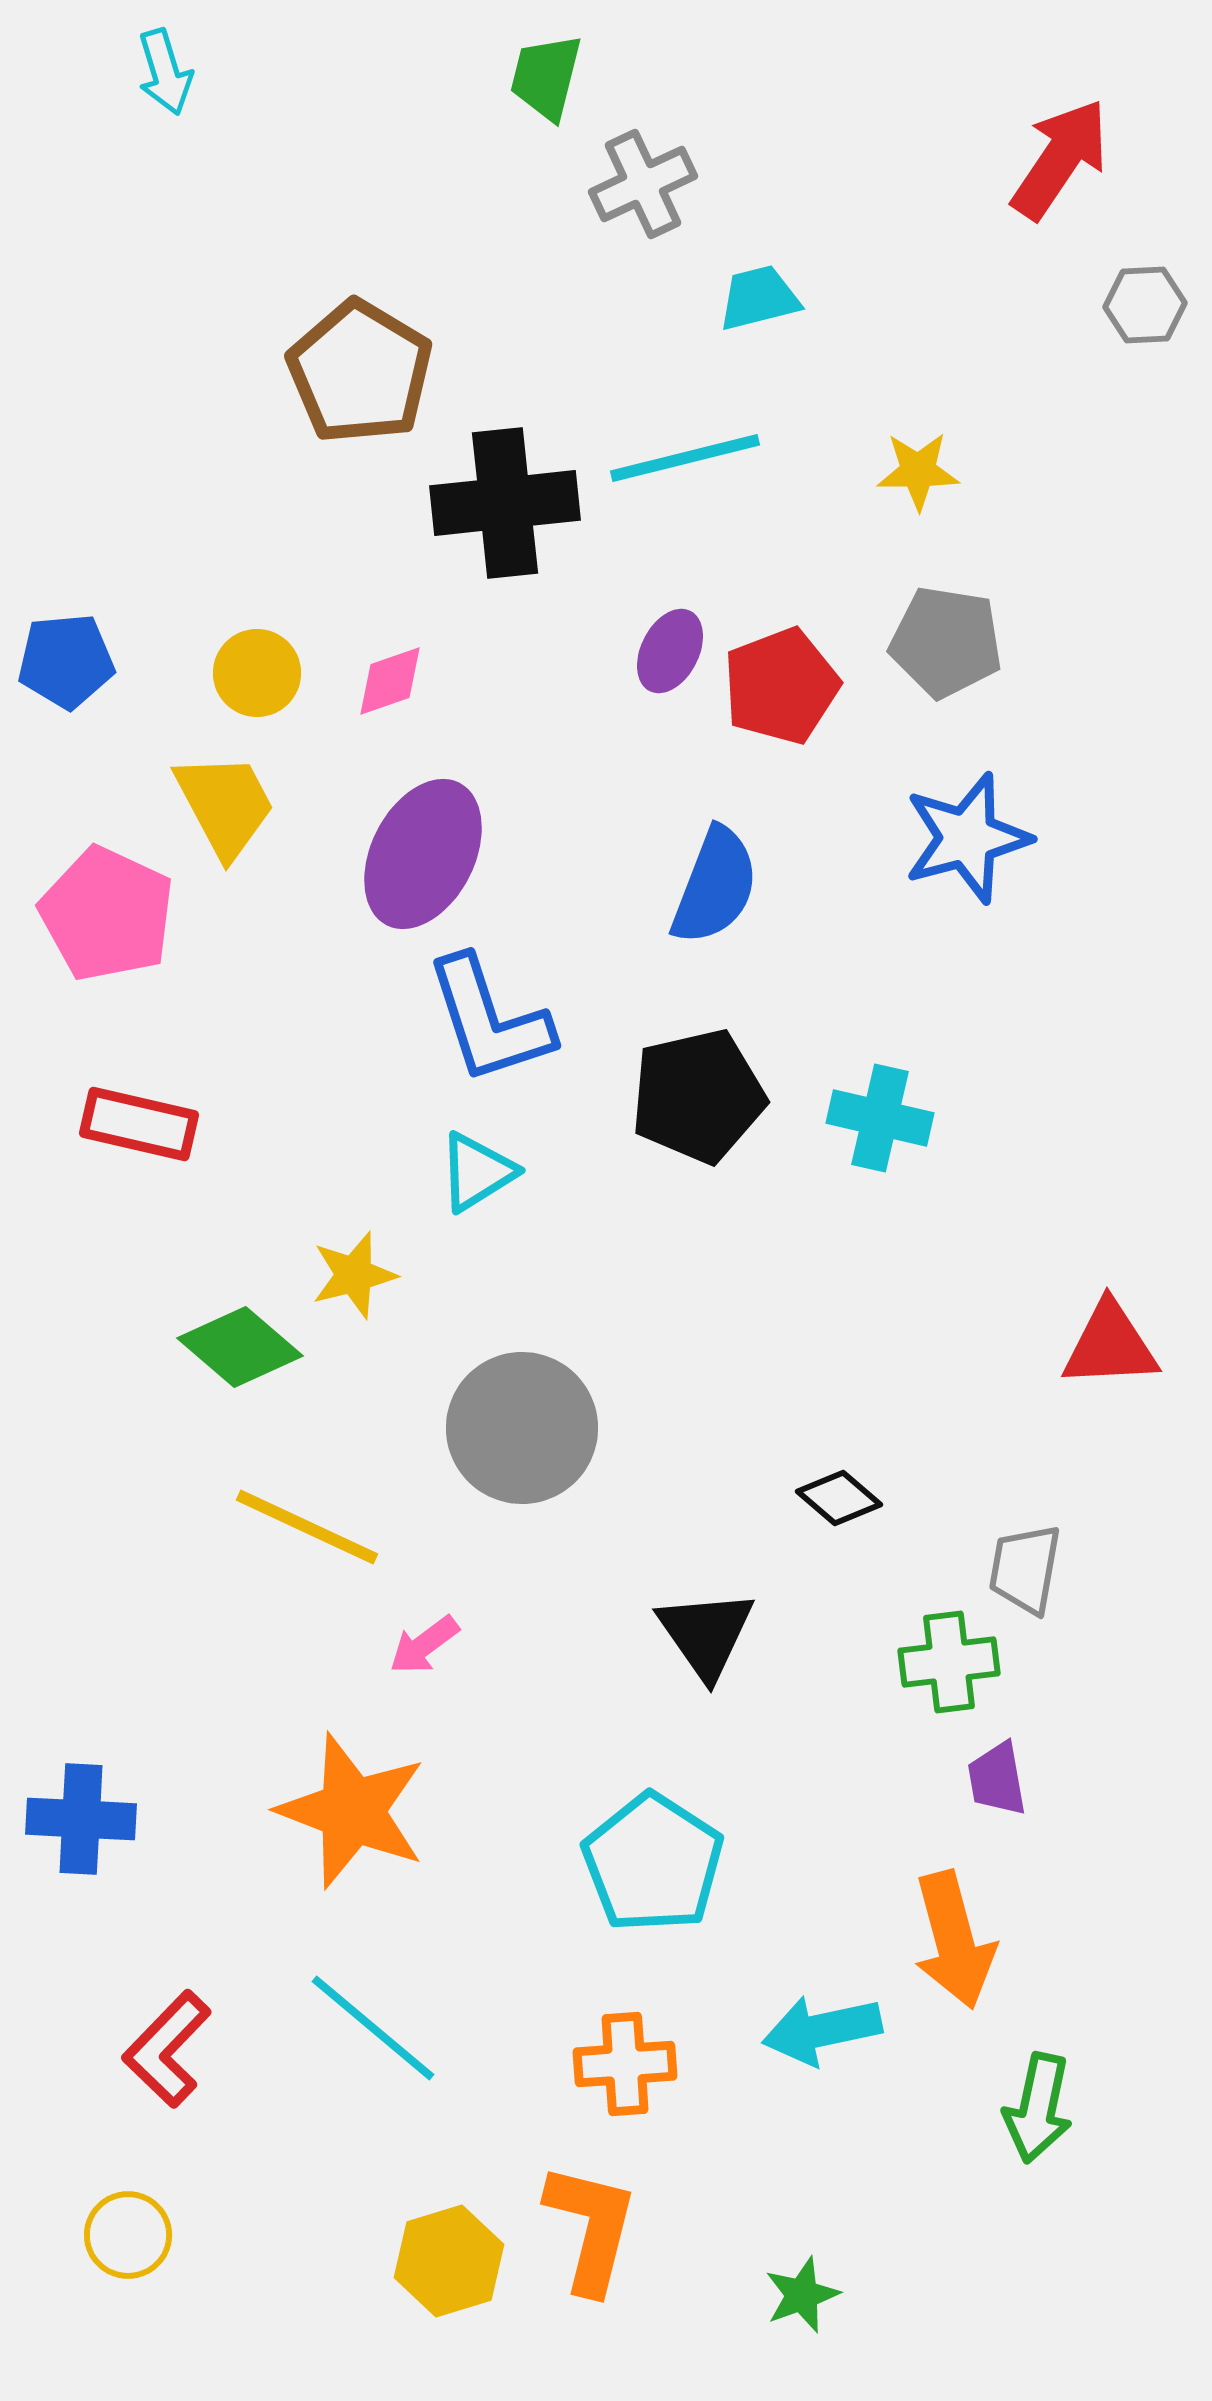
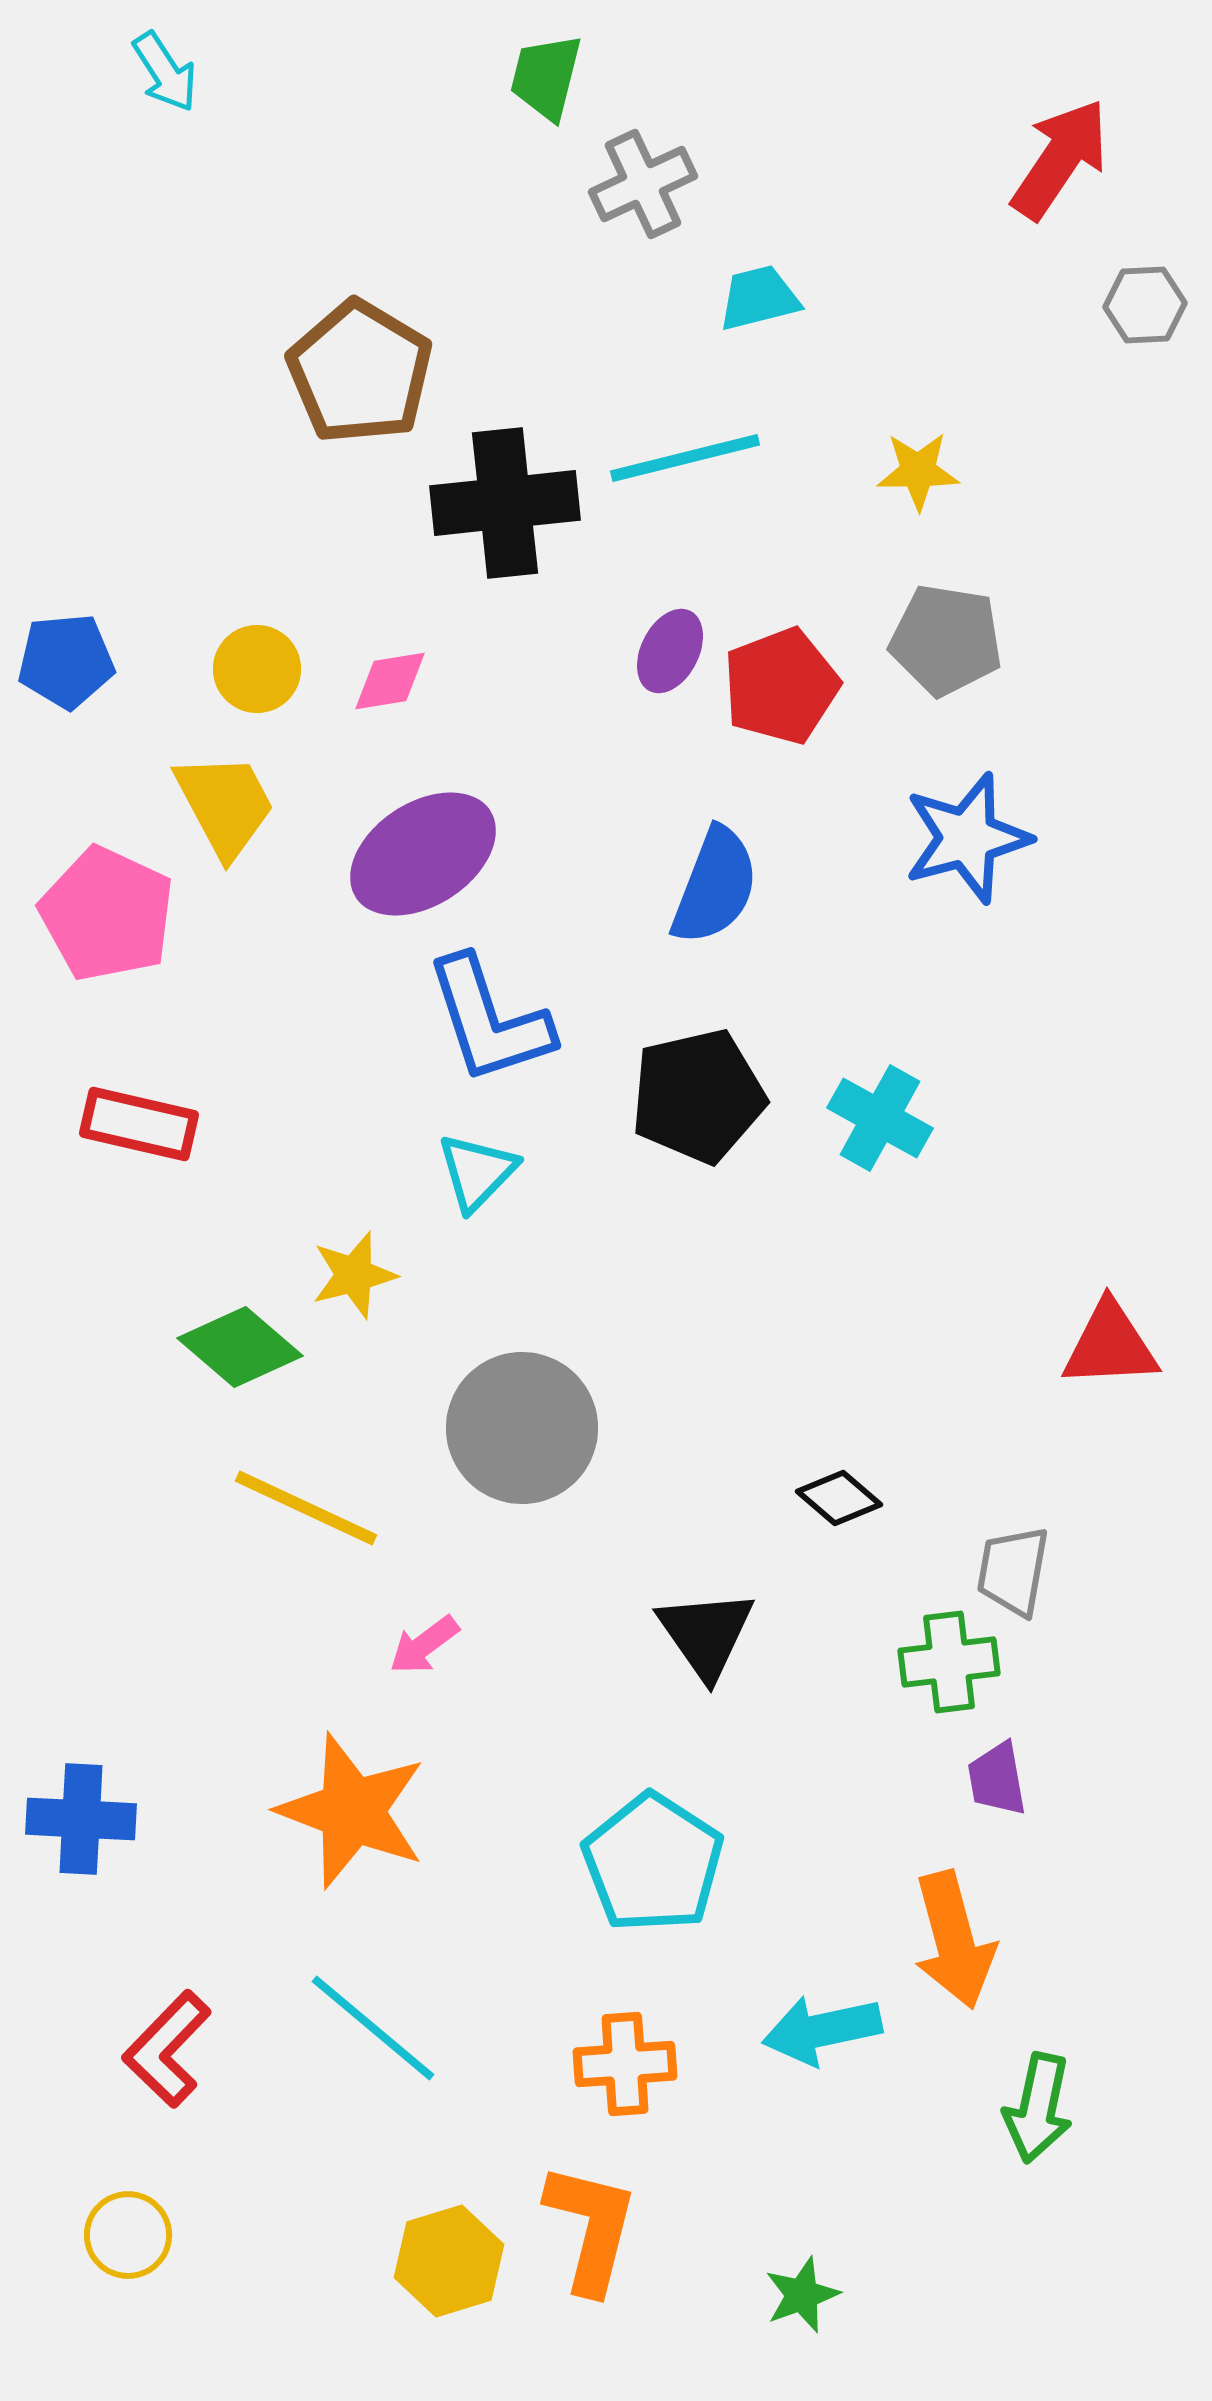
cyan arrow at (165, 72): rotated 16 degrees counterclockwise
gray pentagon at (946, 642): moved 2 px up
yellow circle at (257, 673): moved 4 px up
pink diamond at (390, 681): rotated 10 degrees clockwise
purple ellipse at (423, 854): rotated 30 degrees clockwise
cyan cross at (880, 1118): rotated 16 degrees clockwise
cyan triangle at (477, 1172): rotated 14 degrees counterclockwise
yellow line at (307, 1527): moved 1 px left, 19 px up
gray trapezoid at (1025, 1569): moved 12 px left, 2 px down
